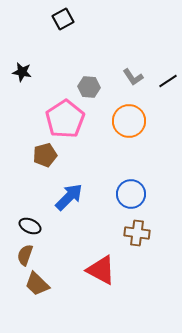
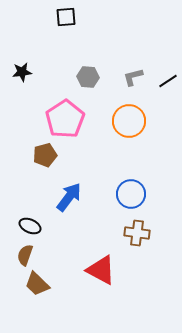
black square: moved 3 px right, 2 px up; rotated 25 degrees clockwise
black star: rotated 18 degrees counterclockwise
gray L-shape: rotated 110 degrees clockwise
gray hexagon: moved 1 px left, 10 px up
blue arrow: rotated 8 degrees counterclockwise
